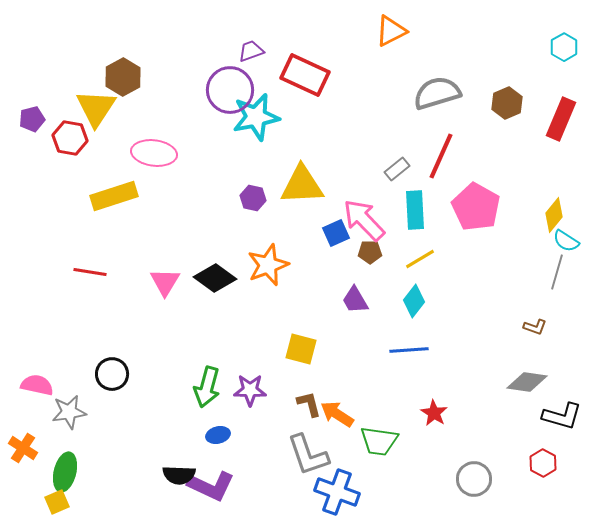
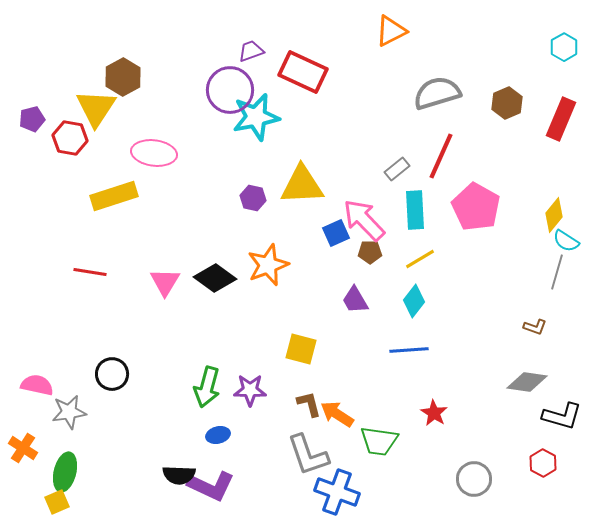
red rectangle at (305, 75): moved 2 px left, 3 px up
